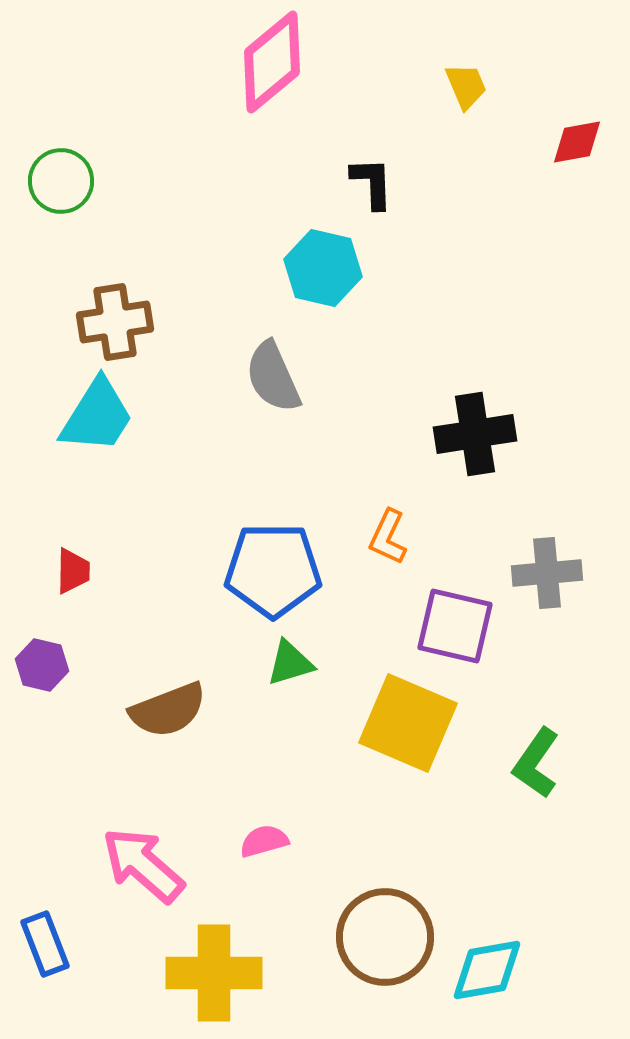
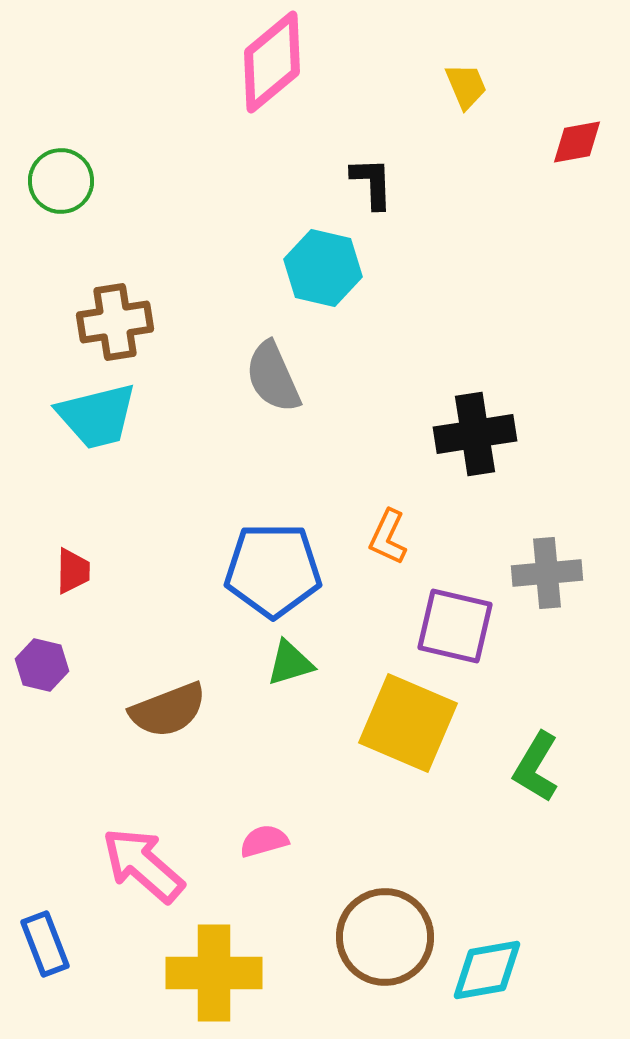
cyan trapezoid: rotated 44 degrees clockwise
green L-shape: moved 4 px down; rotated 4 degrees counterclockwise
